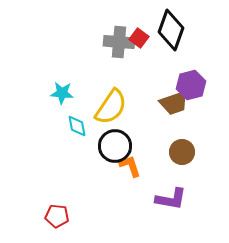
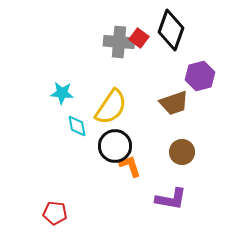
purple hexagon: moved 9 px right, 9 px up
red pentagon: moved 2 px left, 3 px up
